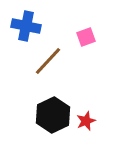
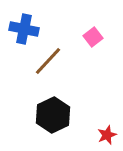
blue cross: moved 2 px left, 3 px down
pink square: moved 7 px right; rotated 18 degrees counterclockwise
red star: moved 21 px right, 14 px down
